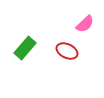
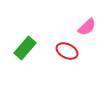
pink semicircle: moved 2 px right, 3 px down
